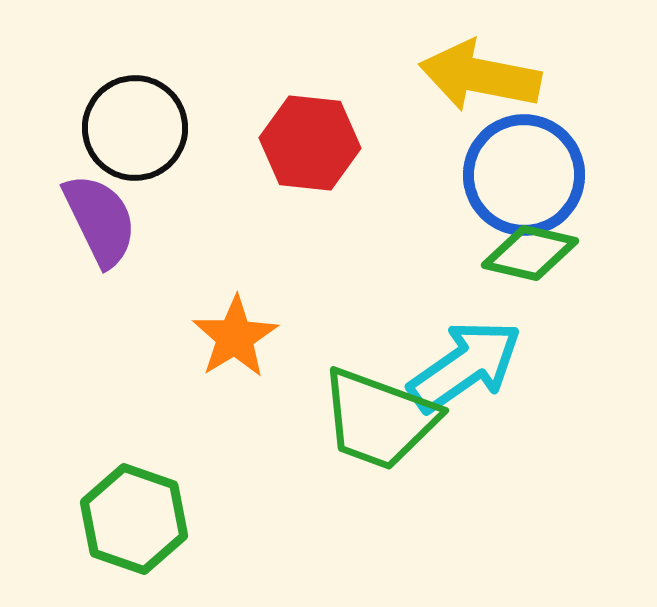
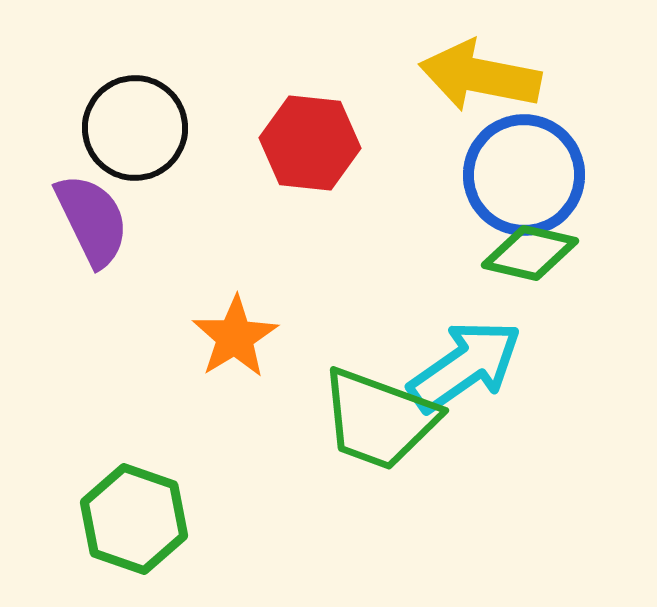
purple semicircle: moved 8 px left
